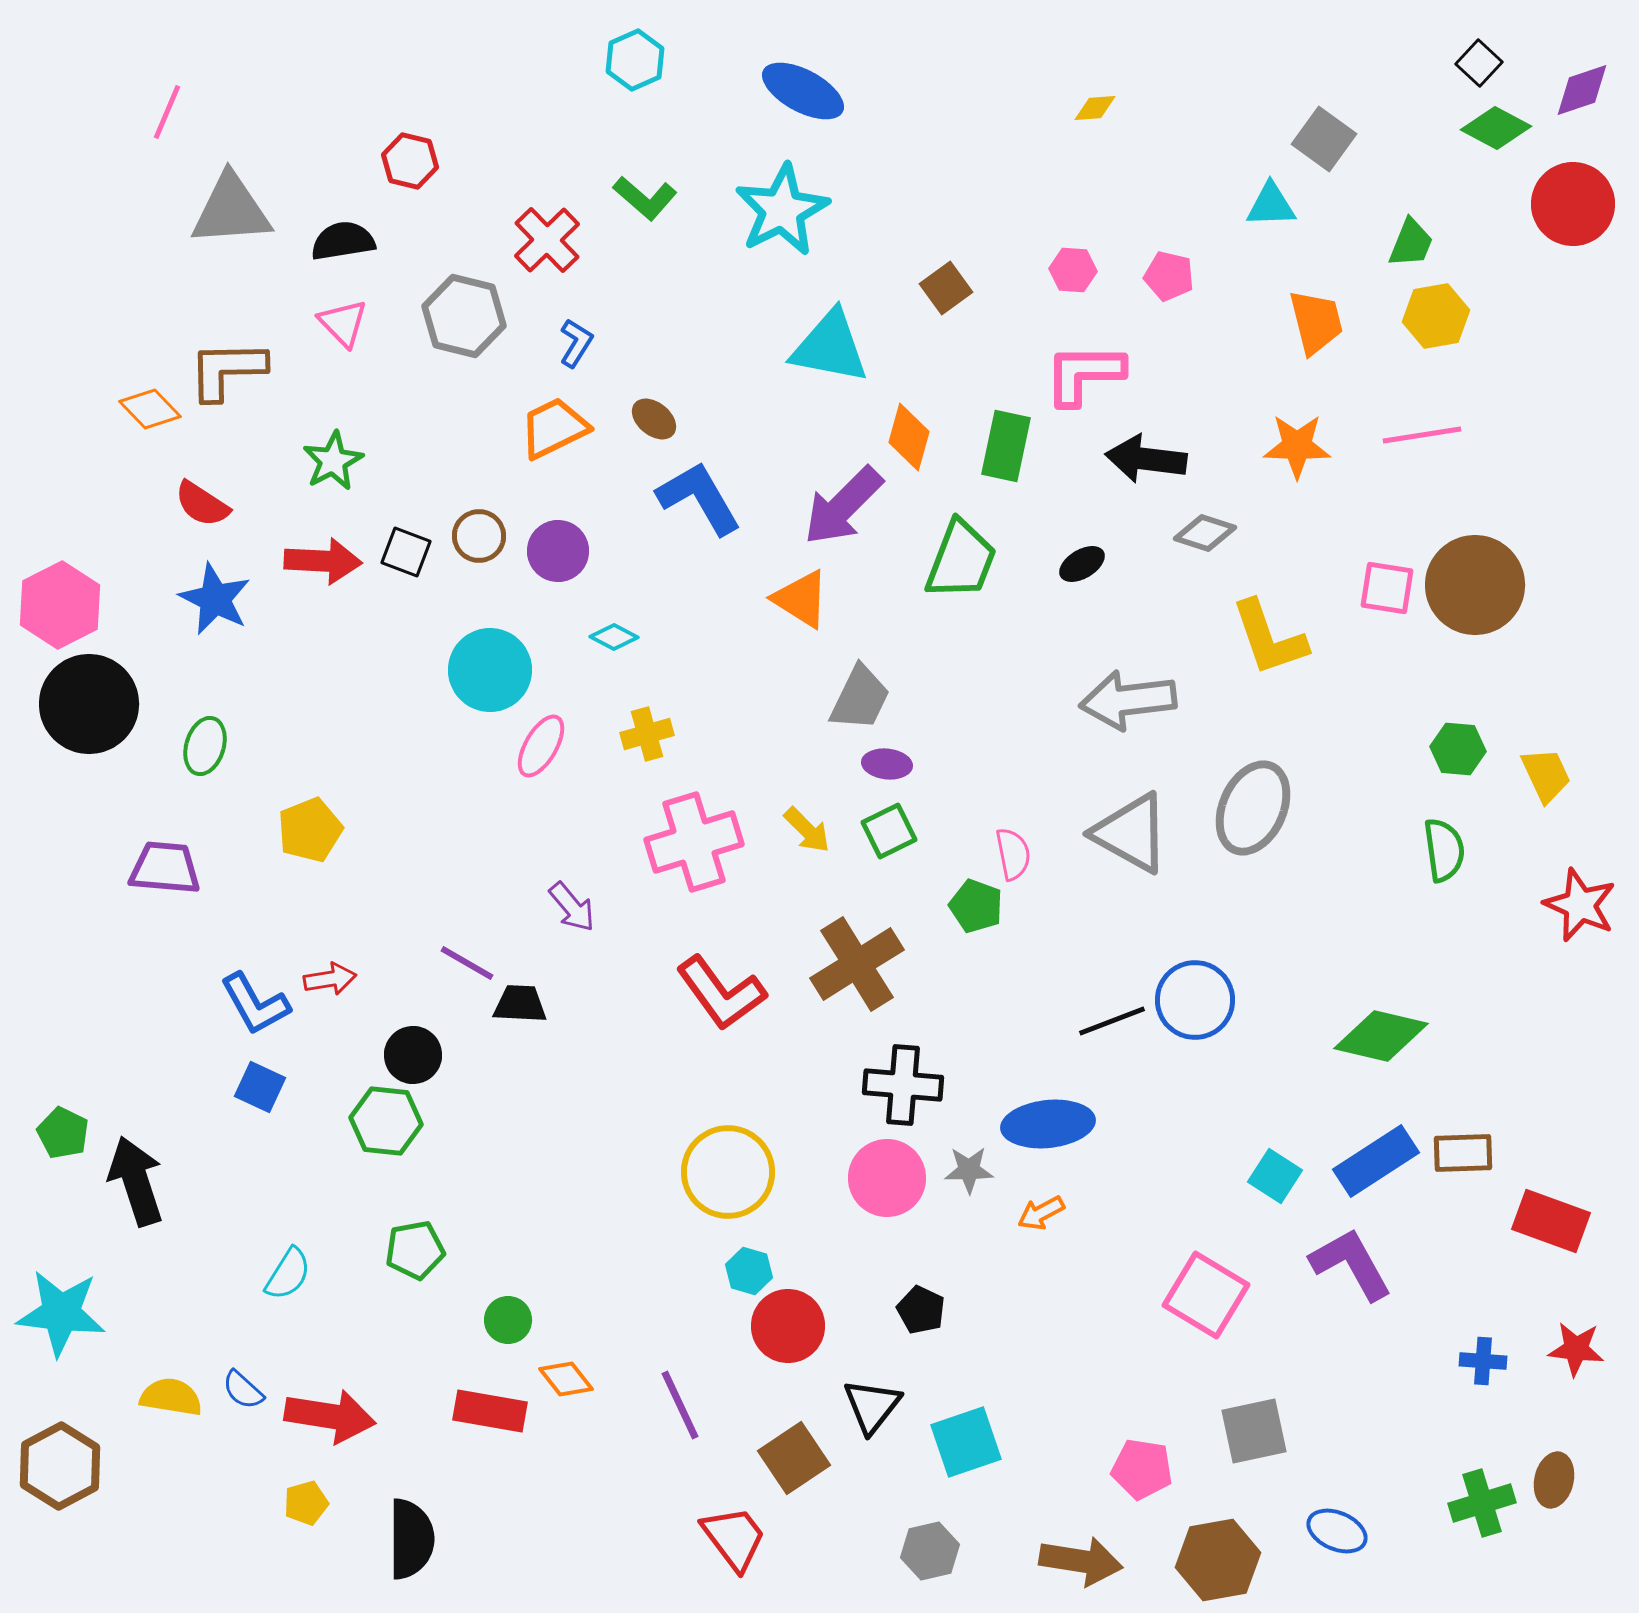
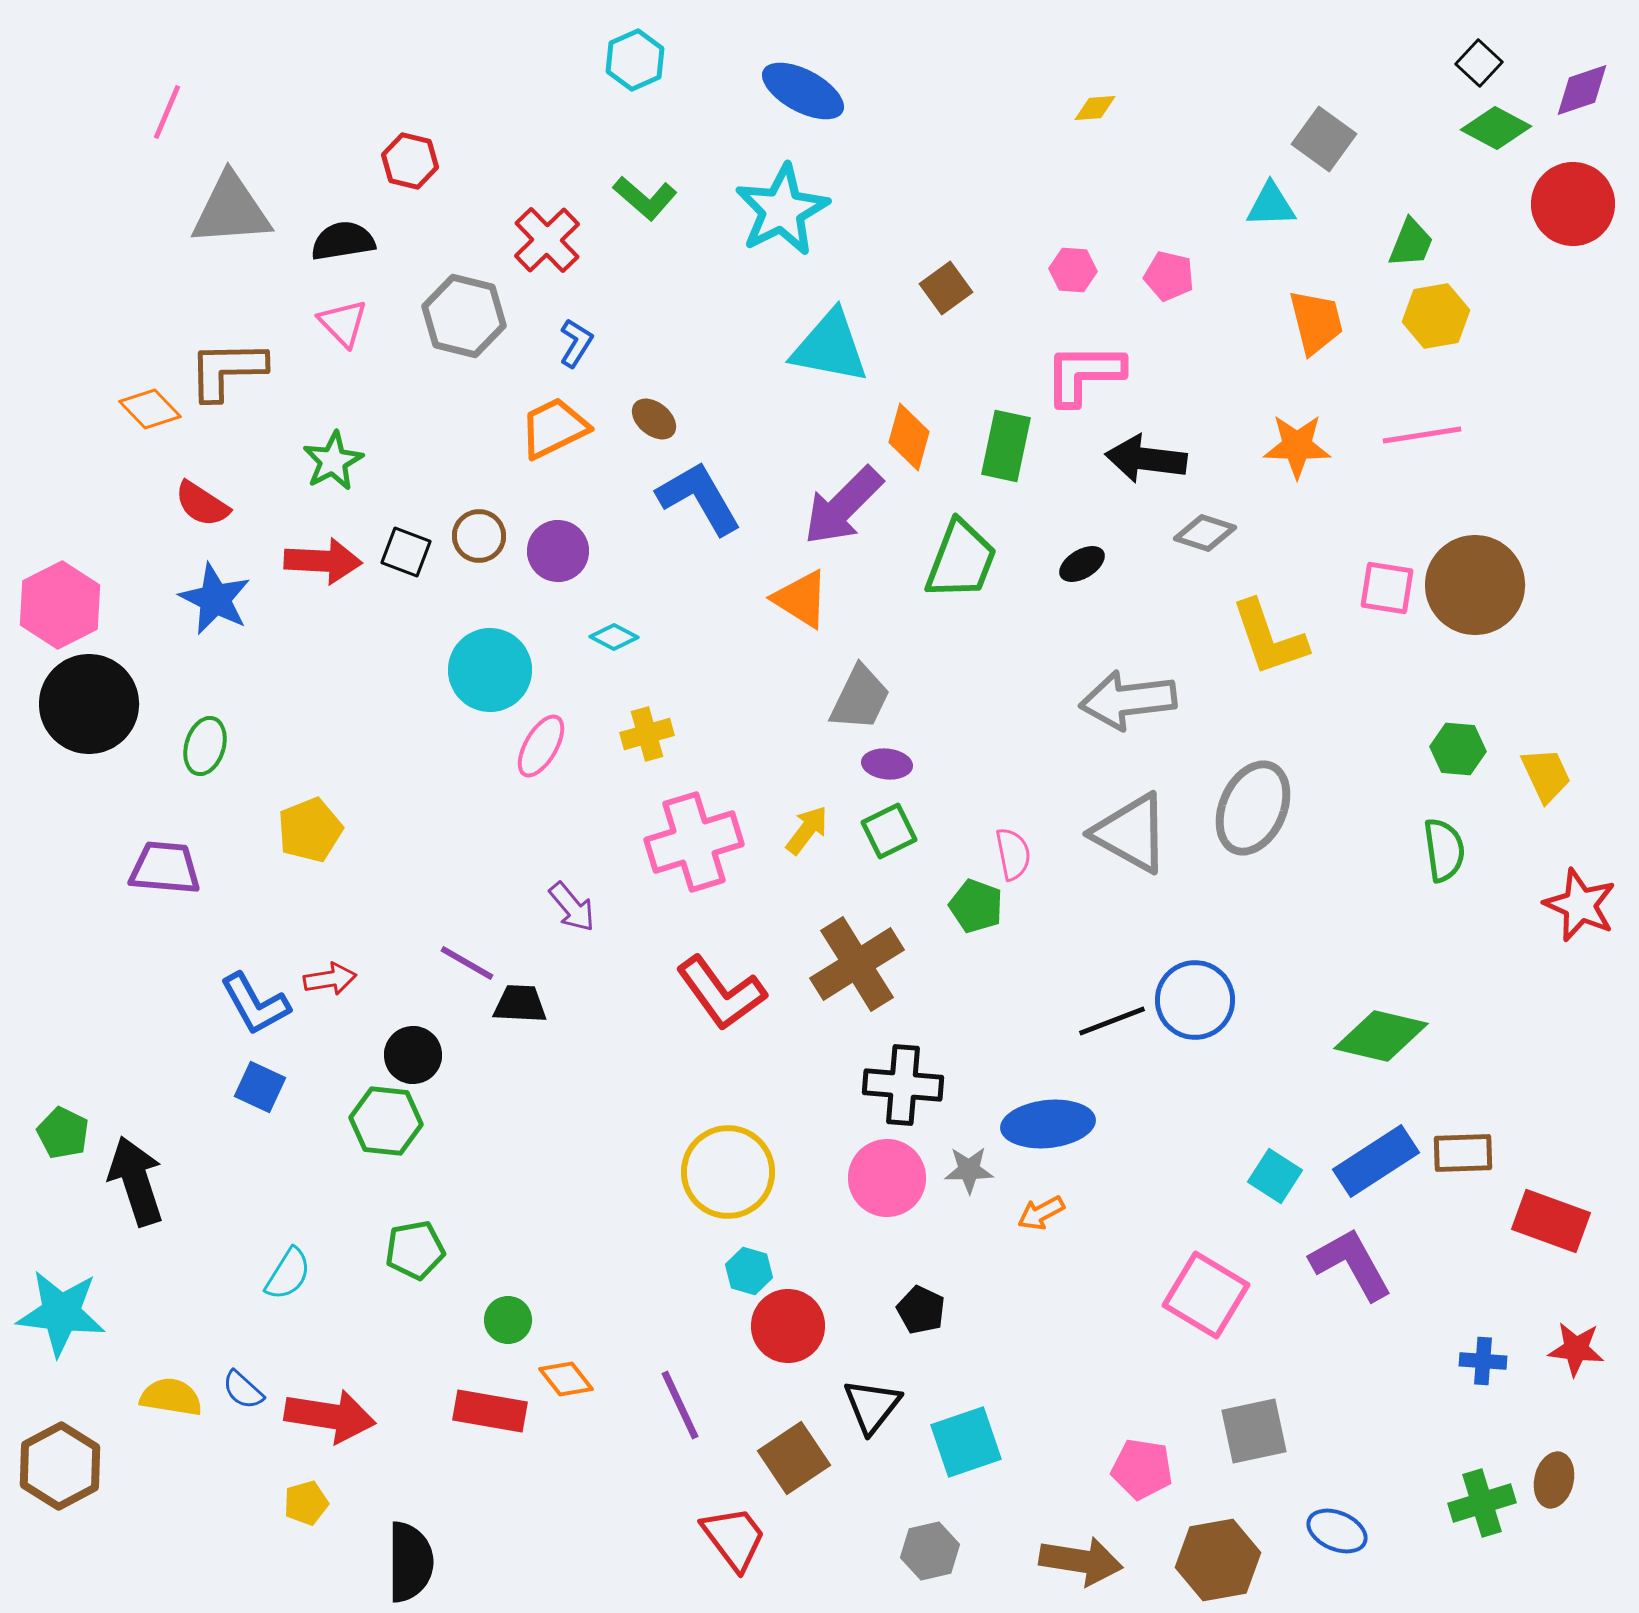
yellow arrow at (807, 830): rotated 98 degrees counterclockwise
black semicircle at (411, 1539): moved 1 px left, 23 px down
